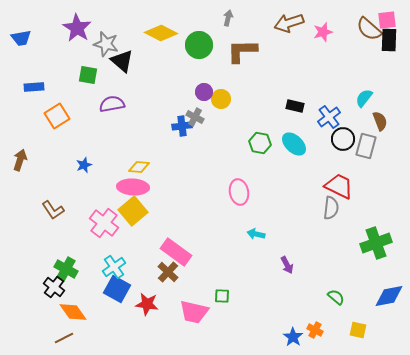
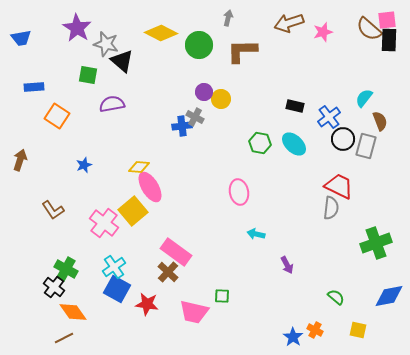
orange square at (57, 116): rotated 25 degrees counterclockwise
pink ellipse at (133, 187): moved 17 px right; rotated 56 degrees clockwise
